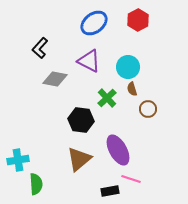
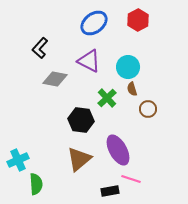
cyan cross: rotated 15 degrees counterclockwise
